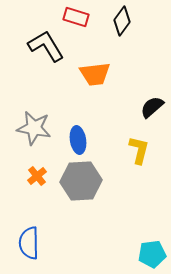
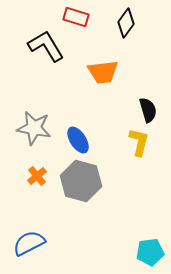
black diamond: moved 4 px right, 2 px down
orange trapezoid: moved 8 px right, 2 px up
black semicircle: moved 4 px left, 3 px down; rotated 115 degrees clockwise
blue ellipse: rotated 24 degrees counterclockwise
yellow L-shape: moved 8 px up
gray hexagon: rotated 18 degrees clockwise
blue semicircle: rotated 64 degrees clockwise
cyan pentagon: moved 2 px left, 2 px up
